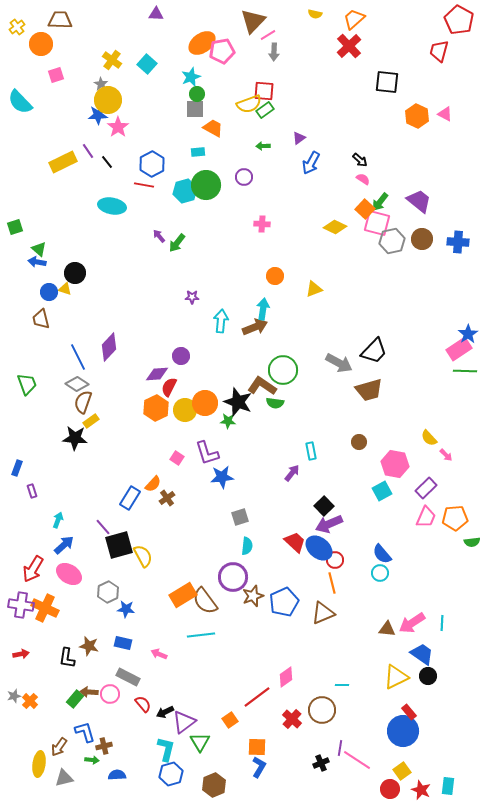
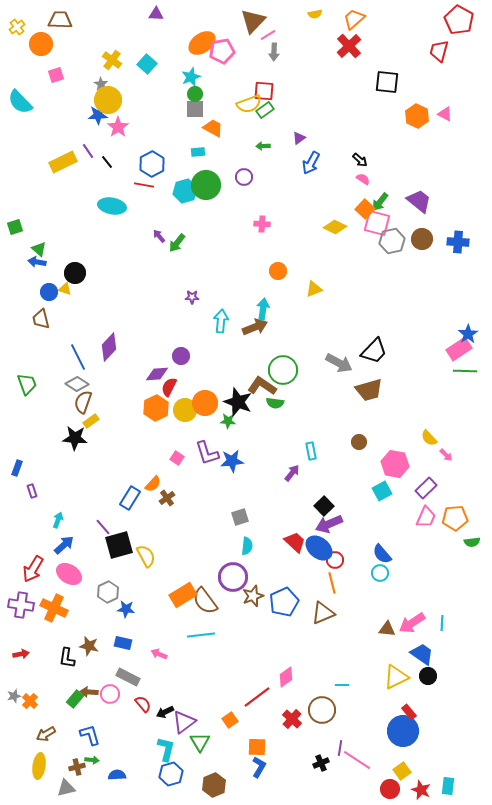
yellow semicircle at (315, 14): rotated 24 degrees counterclockwise
green circle at (197, 94): moved 2 px left
orange circle at (275, 276): moved 3 px right, 5 px up
blue star at (222, 477): moved 10 px right, 16 px up
yellow semicircle at (143, 556): moved 3 px right
orange cross at (45, 608): moved 9 px right
blue L-shape at (85, 732): moved 5 px right, 3 px down
brown cross at (104, 746): moved 27 px left, 21 px down
brown arrow at (59, 747): moved 13 px left, 13 px up; rotated 24 degrees clockwise
yellow ellipse at (39, 764): moved 2 px down
gray triangle at (64, 778): moved 2 px right, 10 px down
